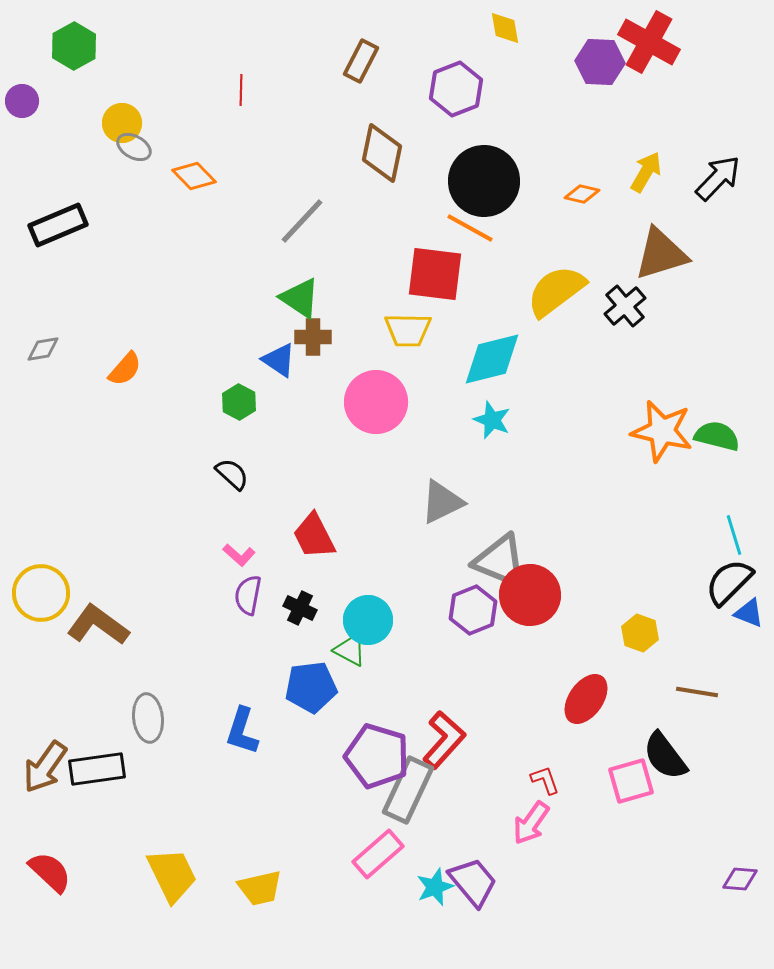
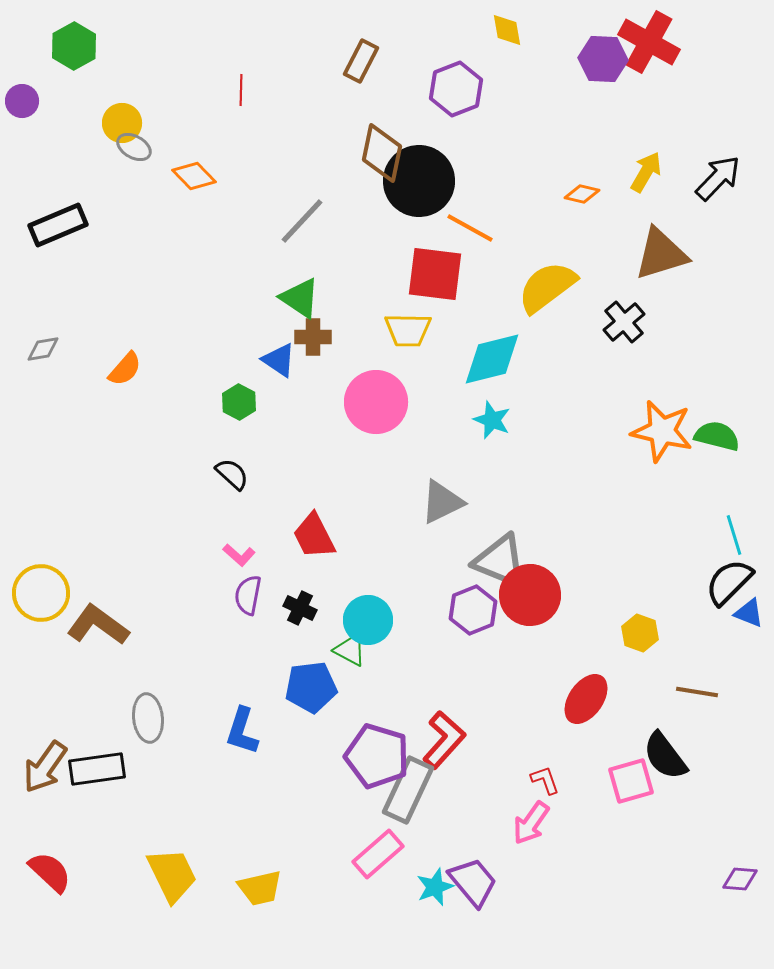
yellow diamond at (505, 28): moved 2 px right, 2 px down
purple hexagon at (600, 62): moved 3 px right, 3 px up
black circle at (484, 181): moved 65 px left
yellow semicircle at (556, 291): moved 9 px left, 4 px up
black cross at (625, 306): moved 1 px left, 16 px down
